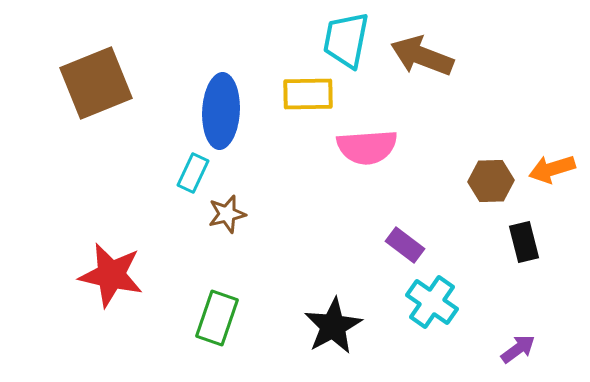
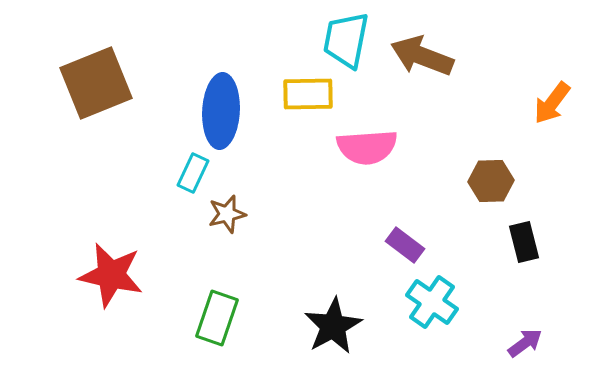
orange arrow: moved 66 px up; rotated 36 degrees counterclockwise
purple arrow: moved 7 px right, 6 px up
